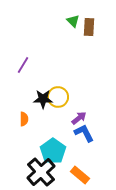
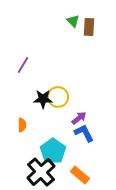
orange semicircle: moved 2 px left, 6 px down
